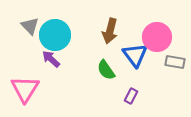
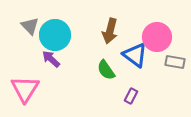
blue triangle: rotated 16 degrees counterclockwise
